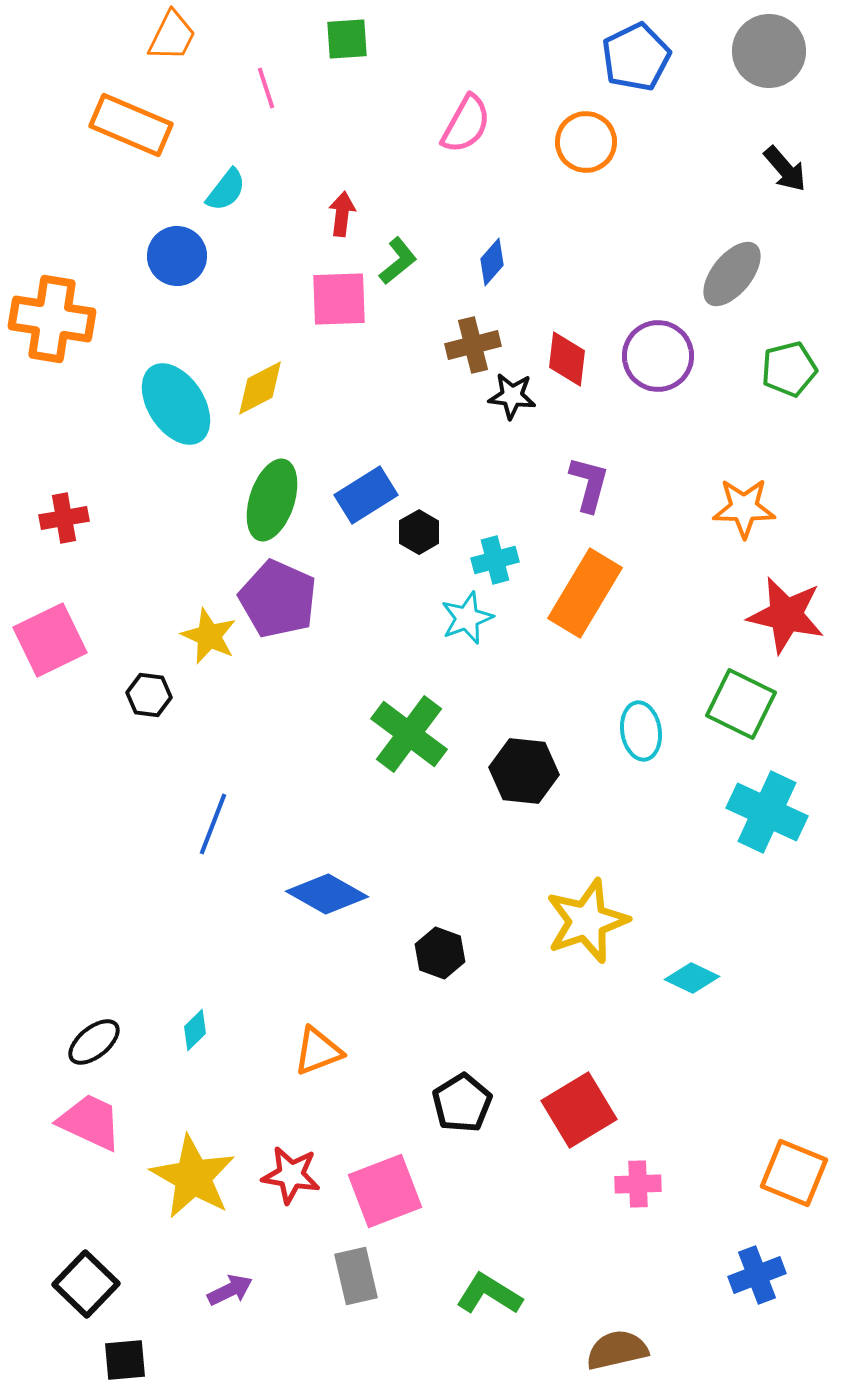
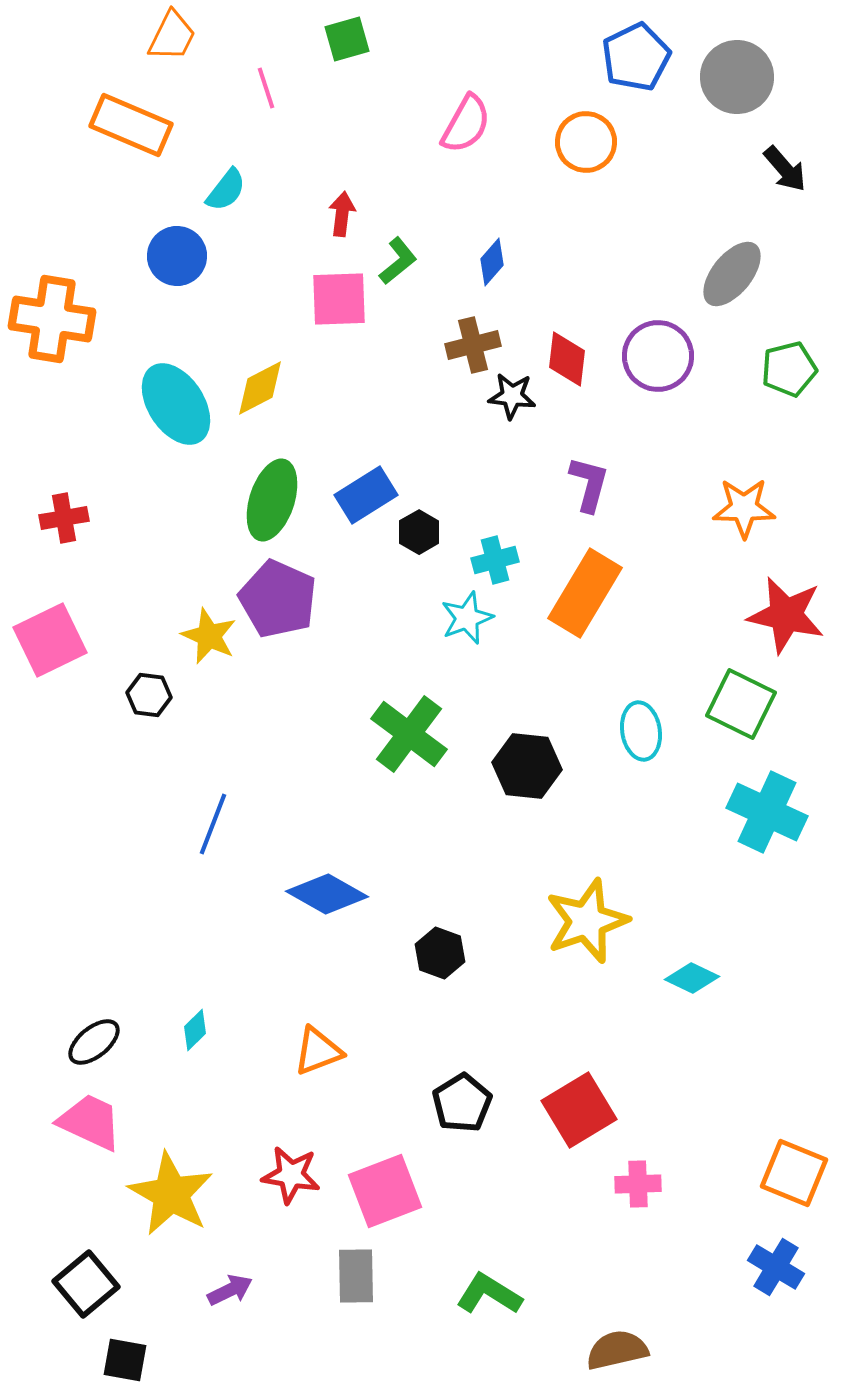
green square at (347, 39): rotated 12 degrees counterclockwise
gray circle at (769, 51): moved 32 px left, 26 px down
black hexagon at (524, 771): moved 3 px right, 5 px up
yellow star at (193, 1177): moved 22 px left, 17 px down
blue cross at (757, 1275): moved 19 px right, 8 px up; rotated 38 degrees counterclockwise
gray rectangle at (356, 1276): rotated 12 degrees clockwise
black square at (86, 1284): rotated 6 degrees clockwise
black square at (125, 1360): rotated 15 degrees clockwise
